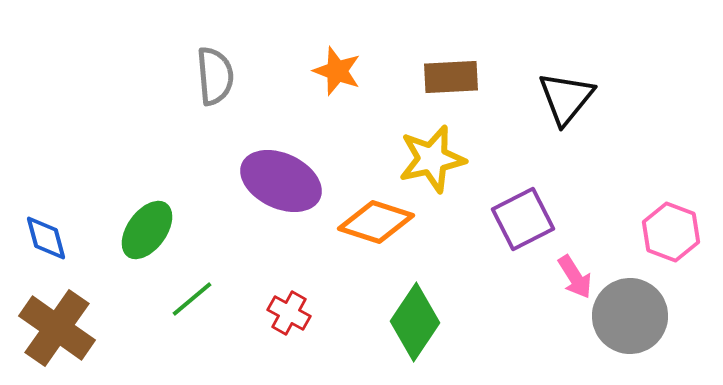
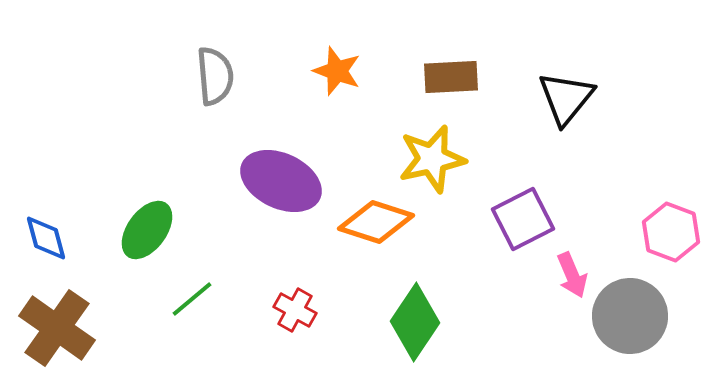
pink arrow: moved 3 px left, 2 px up; rotated 9 degrees clockwise
red cross: moved 6 px right, 3 px up
